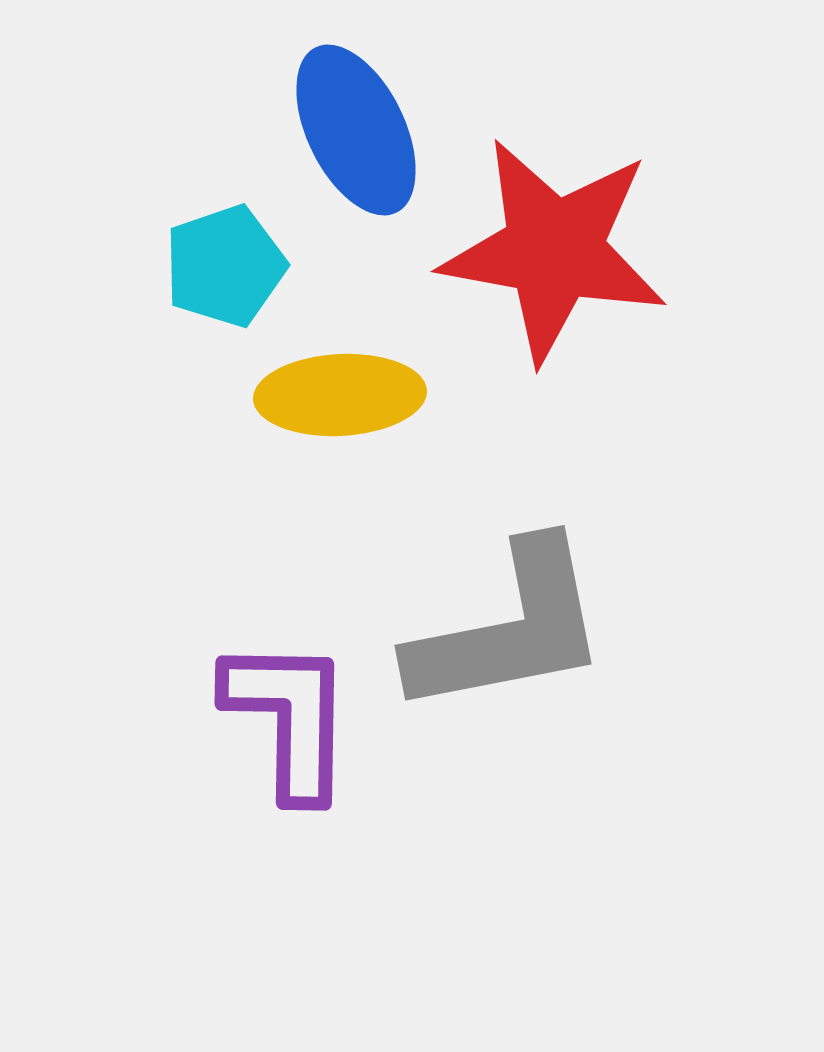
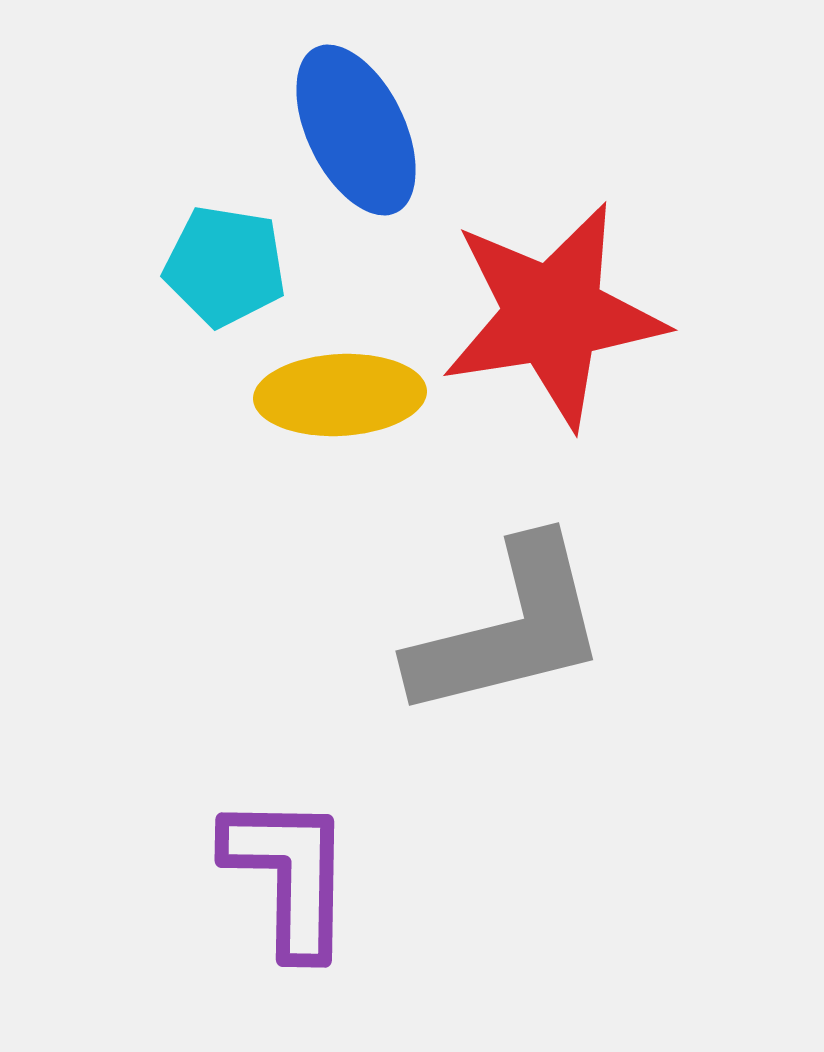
red star: moved 1 px left, 65 px down; rotated 19 degrees counterclockwise
cyan pentagon: rotated 28 degrees clockwise
gray L-shape: rotated 3 degrees counterclockwise
purple L-shape: moved 157 px down
